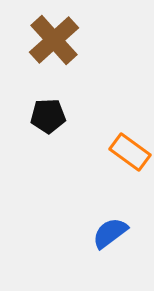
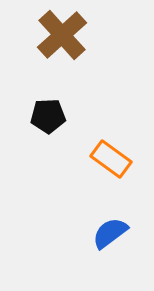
brown cross: moved 8 px right, 5 px up
orange rectangle: moved 19 px left, 7 px down
